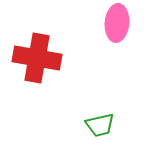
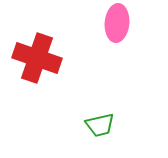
red cross: rotated 9 degrees clockwise
